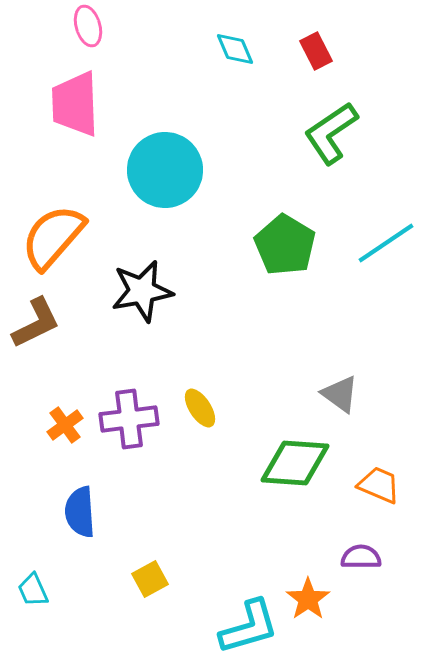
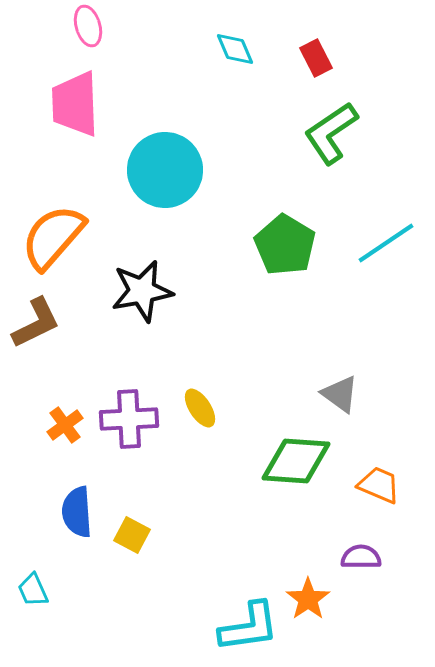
red rectangle: moved 7 px down
purple cross: rotated 4 degrees clockwise
green diamond: moved 1 px right, 2 px up
blue semicircle: moved 3 px left
yellow square: moved 18 px left, 44 px up; rotated 33 degrees counterclockwise
cyan L-shape: rotated 8 degrees clockwise
